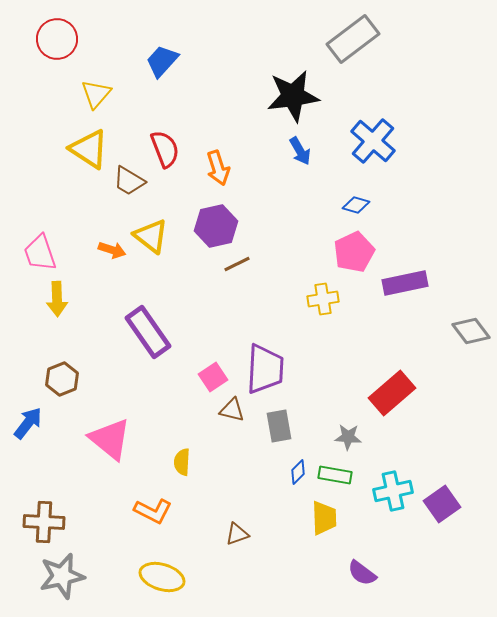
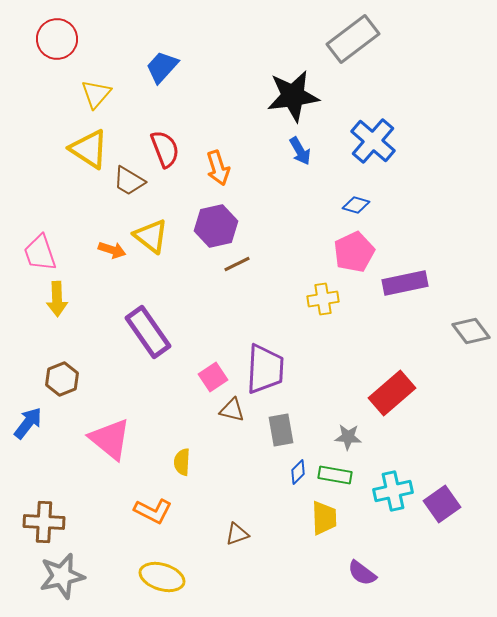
blue trapezoid at (162, 61): moved 6 px down
gray rectangle at (279, 426): moved 2 px right, 4 px down
